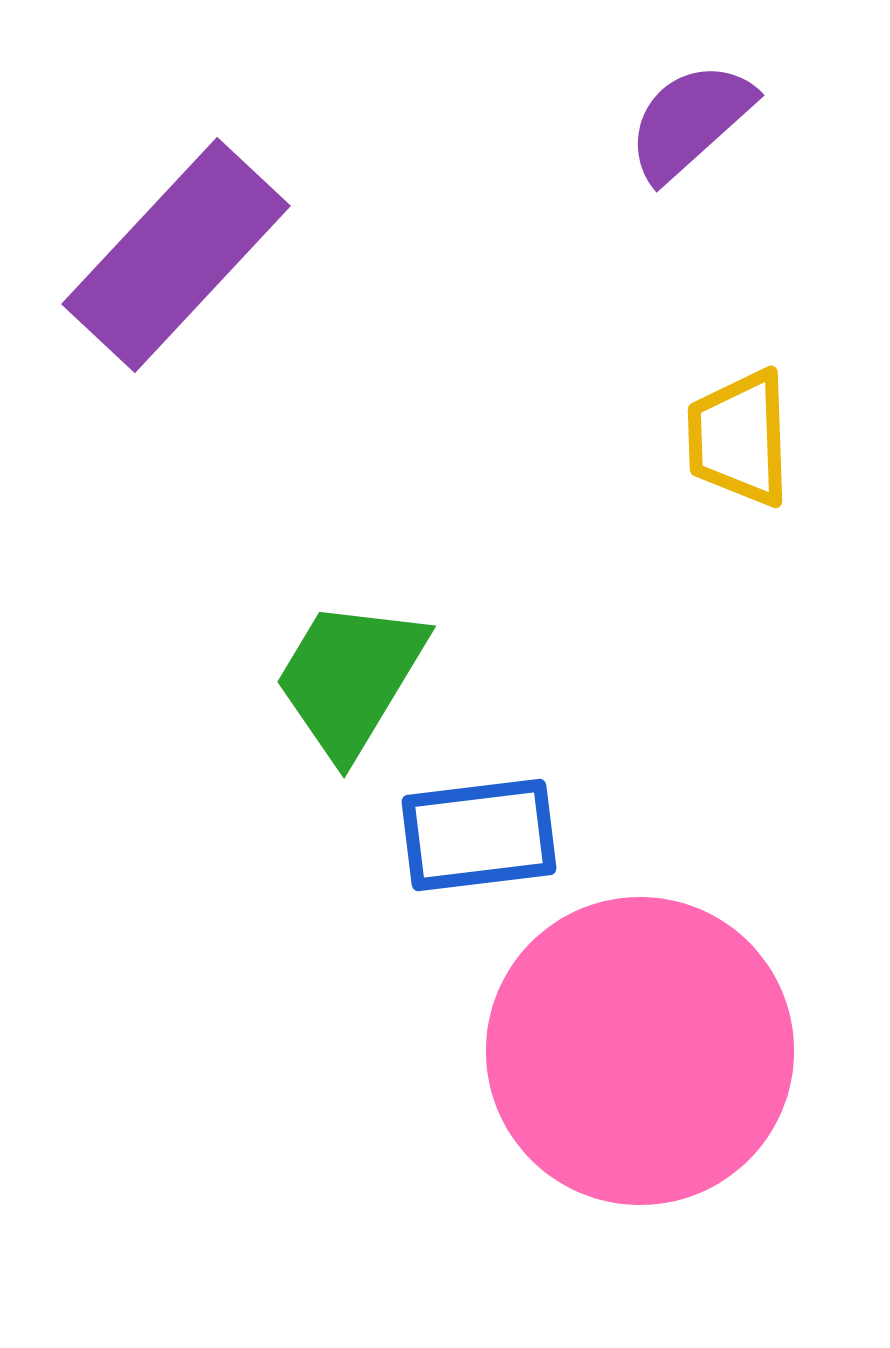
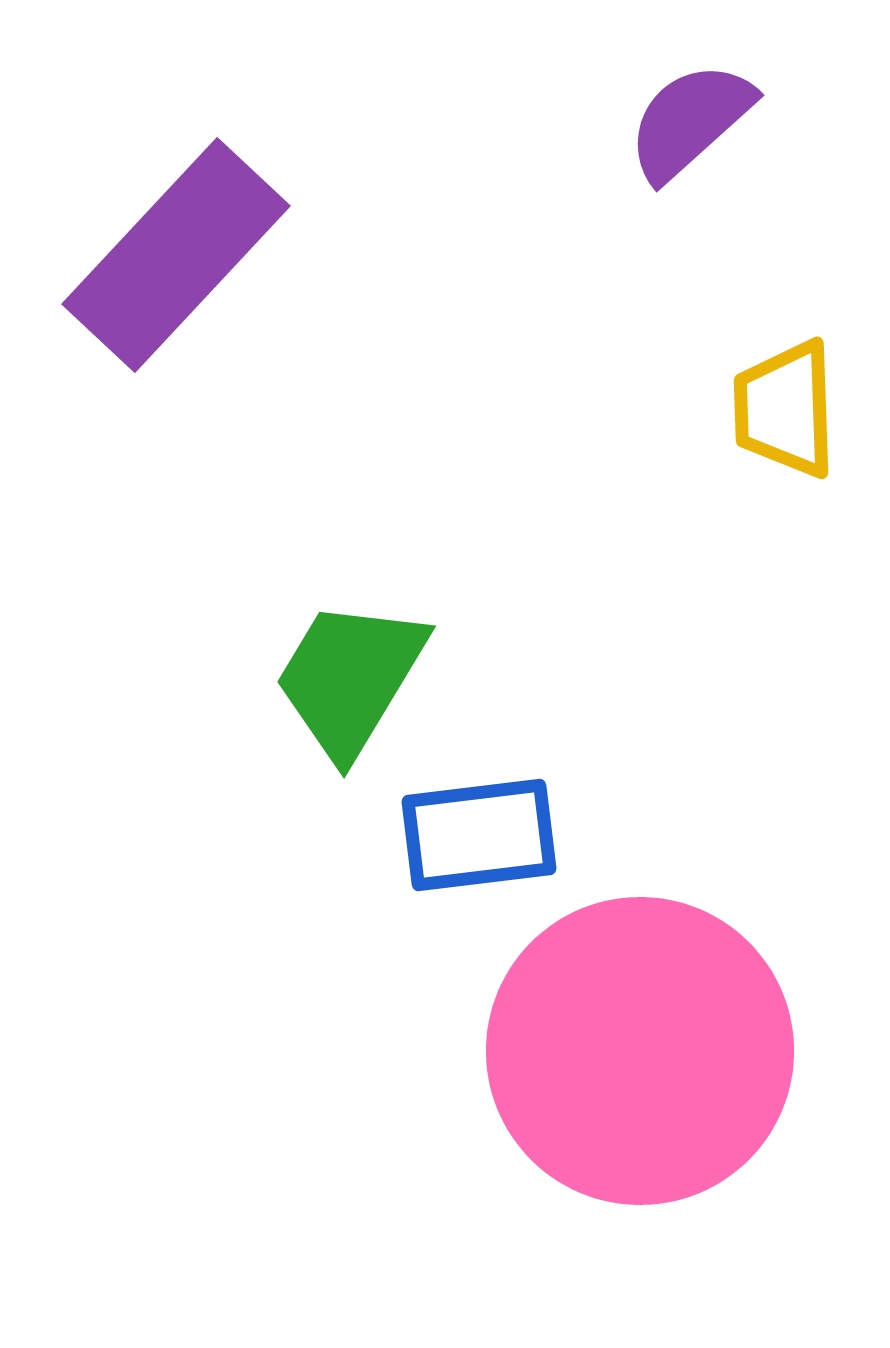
yellow trapezoid: moved 46 px right, 29 px up
